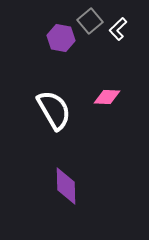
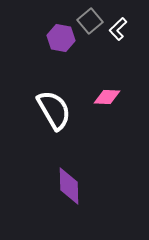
purple diamond: moved 3 px right
